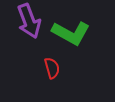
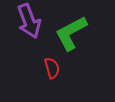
green L-shape: rotated 123 degrees clockwise
